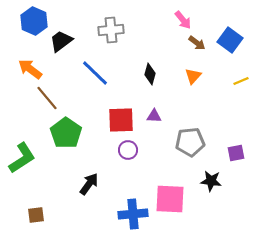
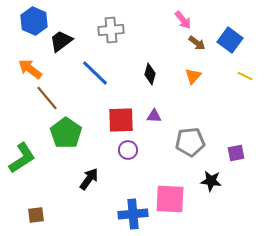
yellow line: moved 4 px right, 5 px up; rotated 49 degrees clockwise
black arrow: moved 5 px up
